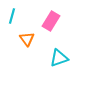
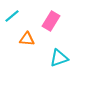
cyan line: rotated 35 degrees clockwise
orange triangle: rotated 49 degrees counterclockwise
